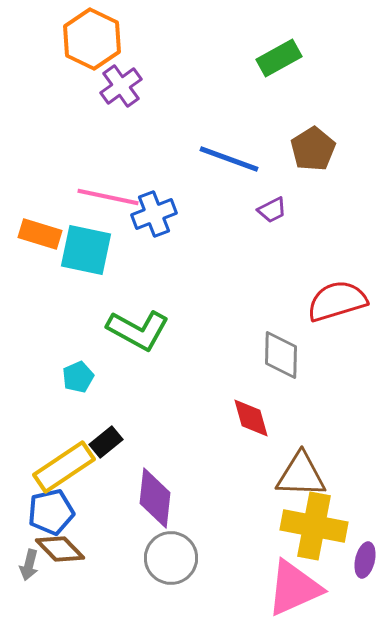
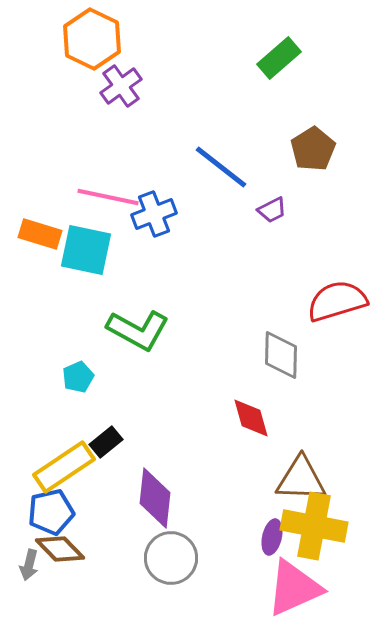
green rectangle: rotated 12 degrees counterclockwise
blue line: moved 8 px left, 8 px down; rotated 18 degrees clockwise
brown triangle: moved 4 px down
purple ellipse: moved 93 px left, 23 px up
